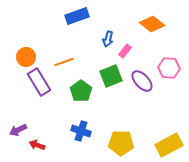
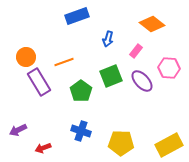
pink rectangle: moved 11 px right
red arrow: moved 6 px right, 3 px down; rotated 42 degrees counterclockwise
